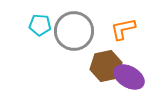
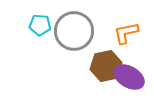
orange L-shape: moved 3 px right, 4 px down
